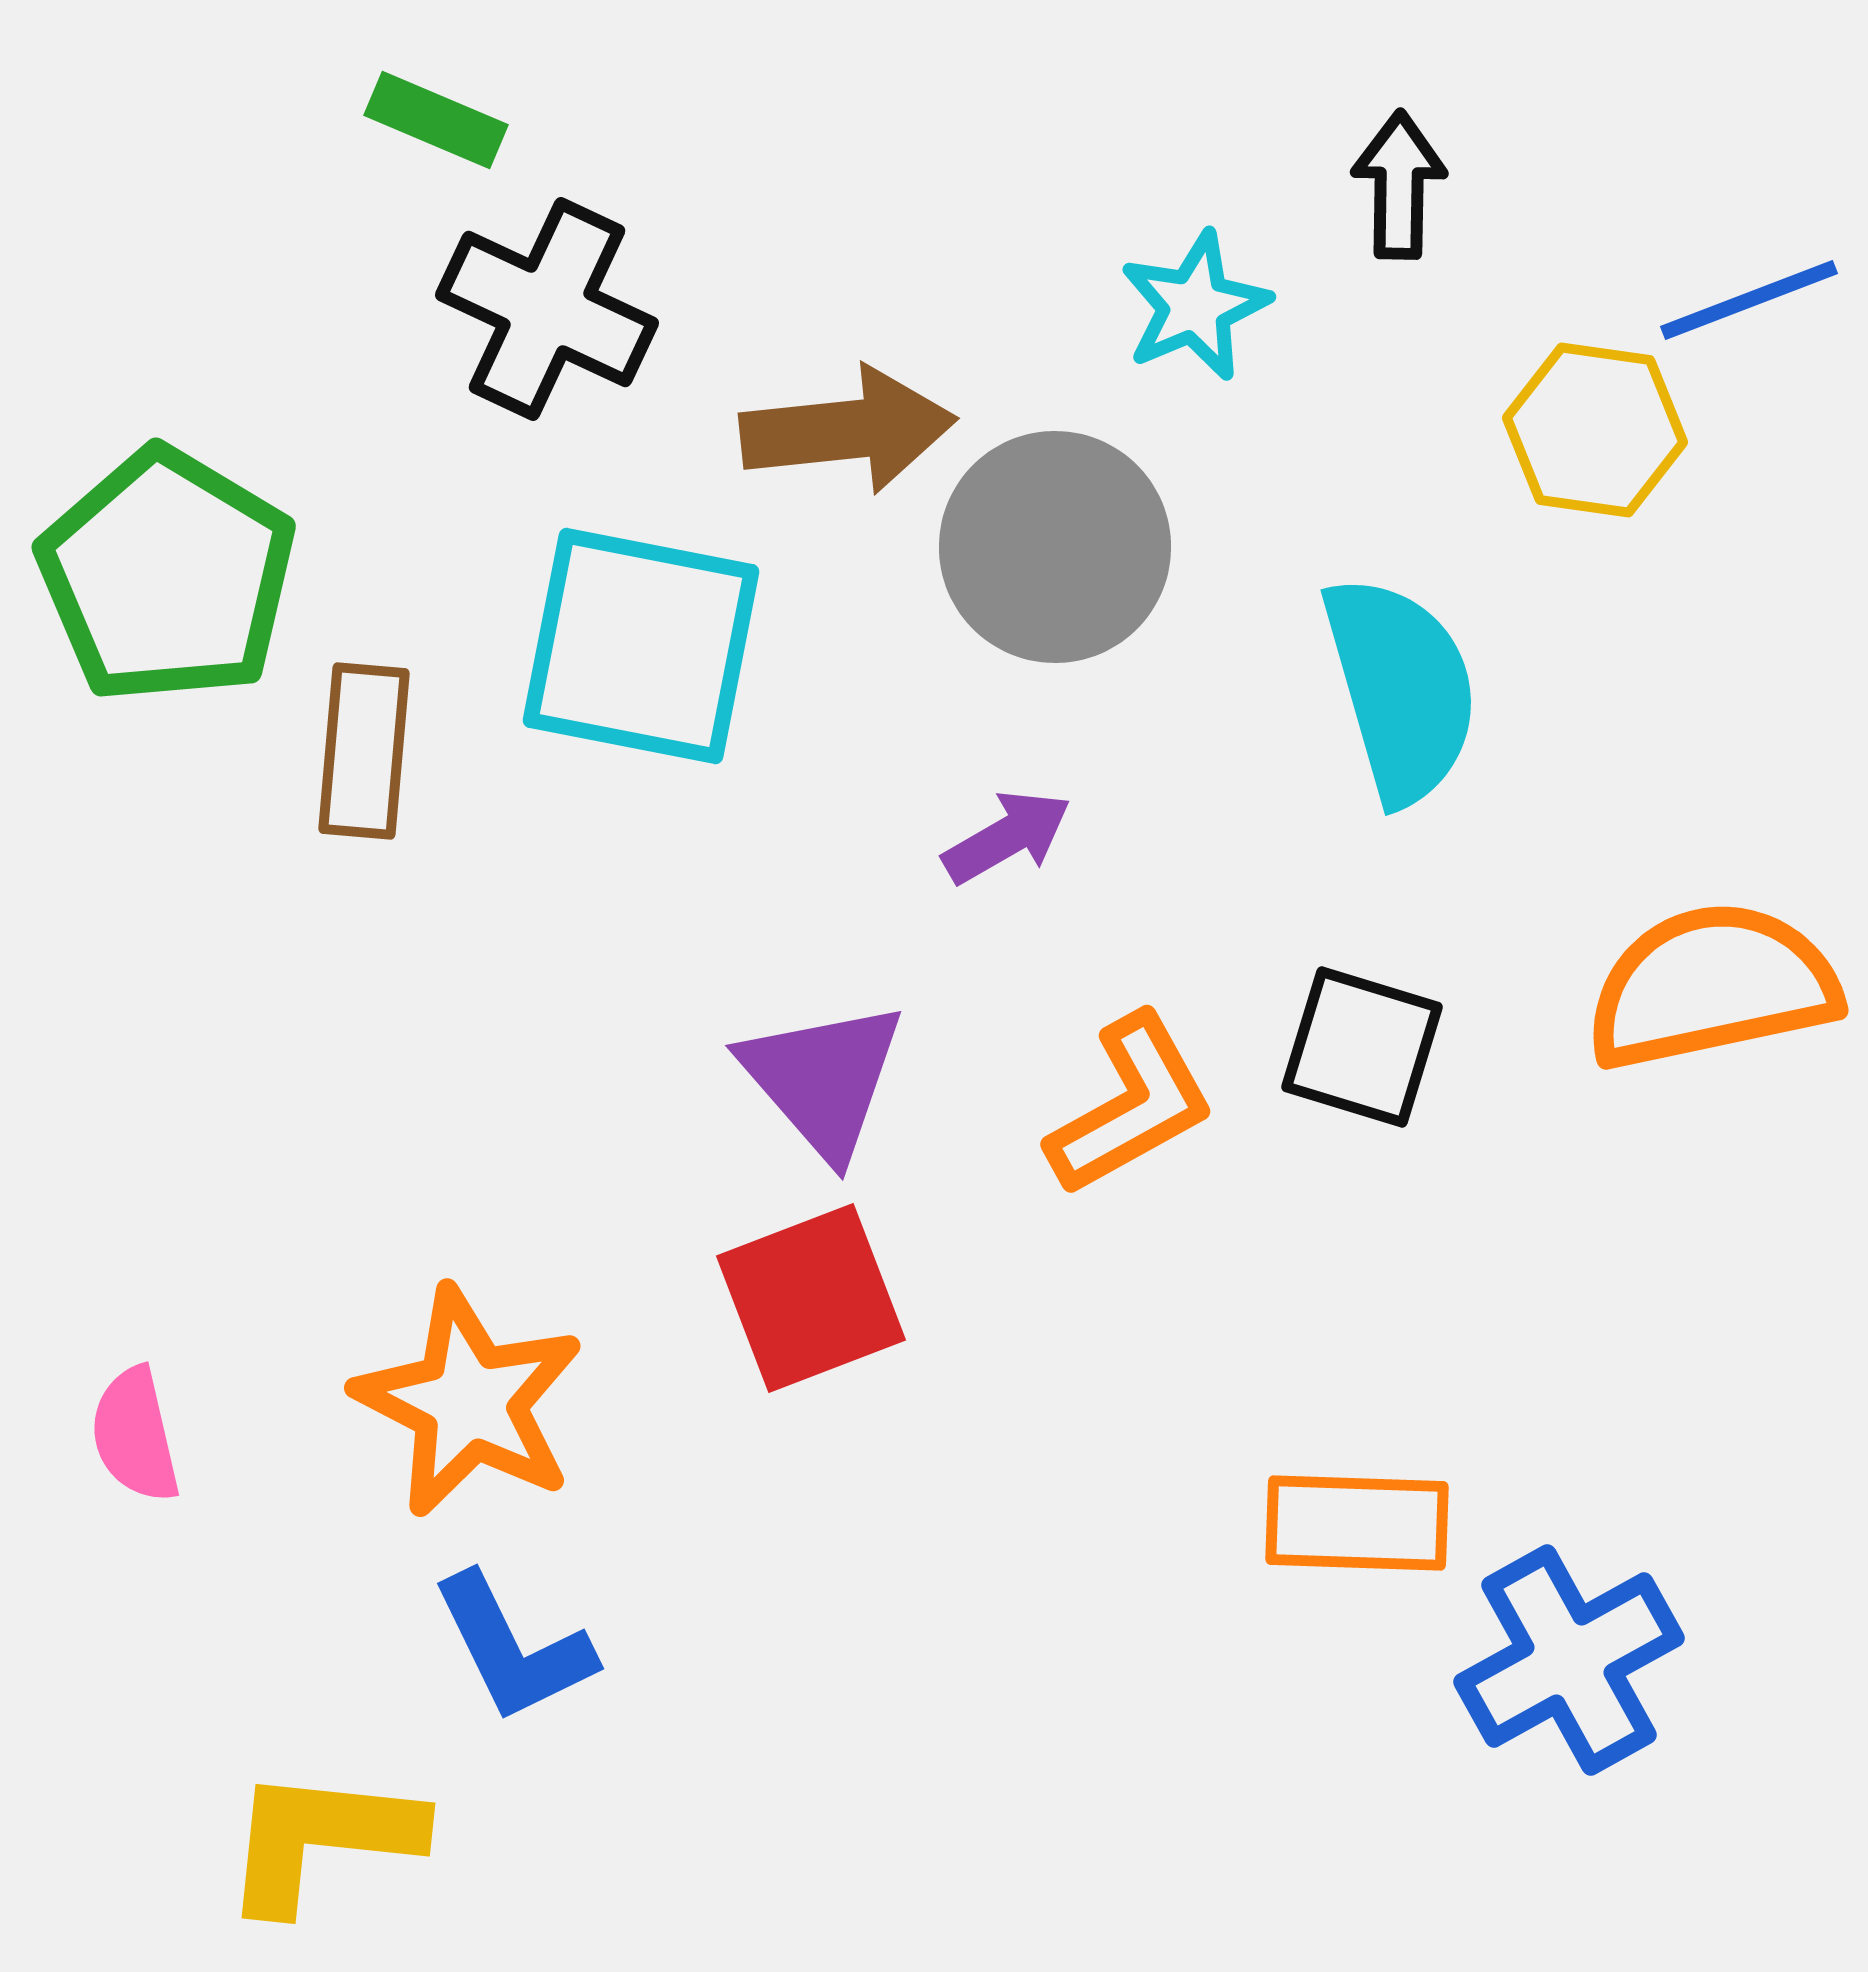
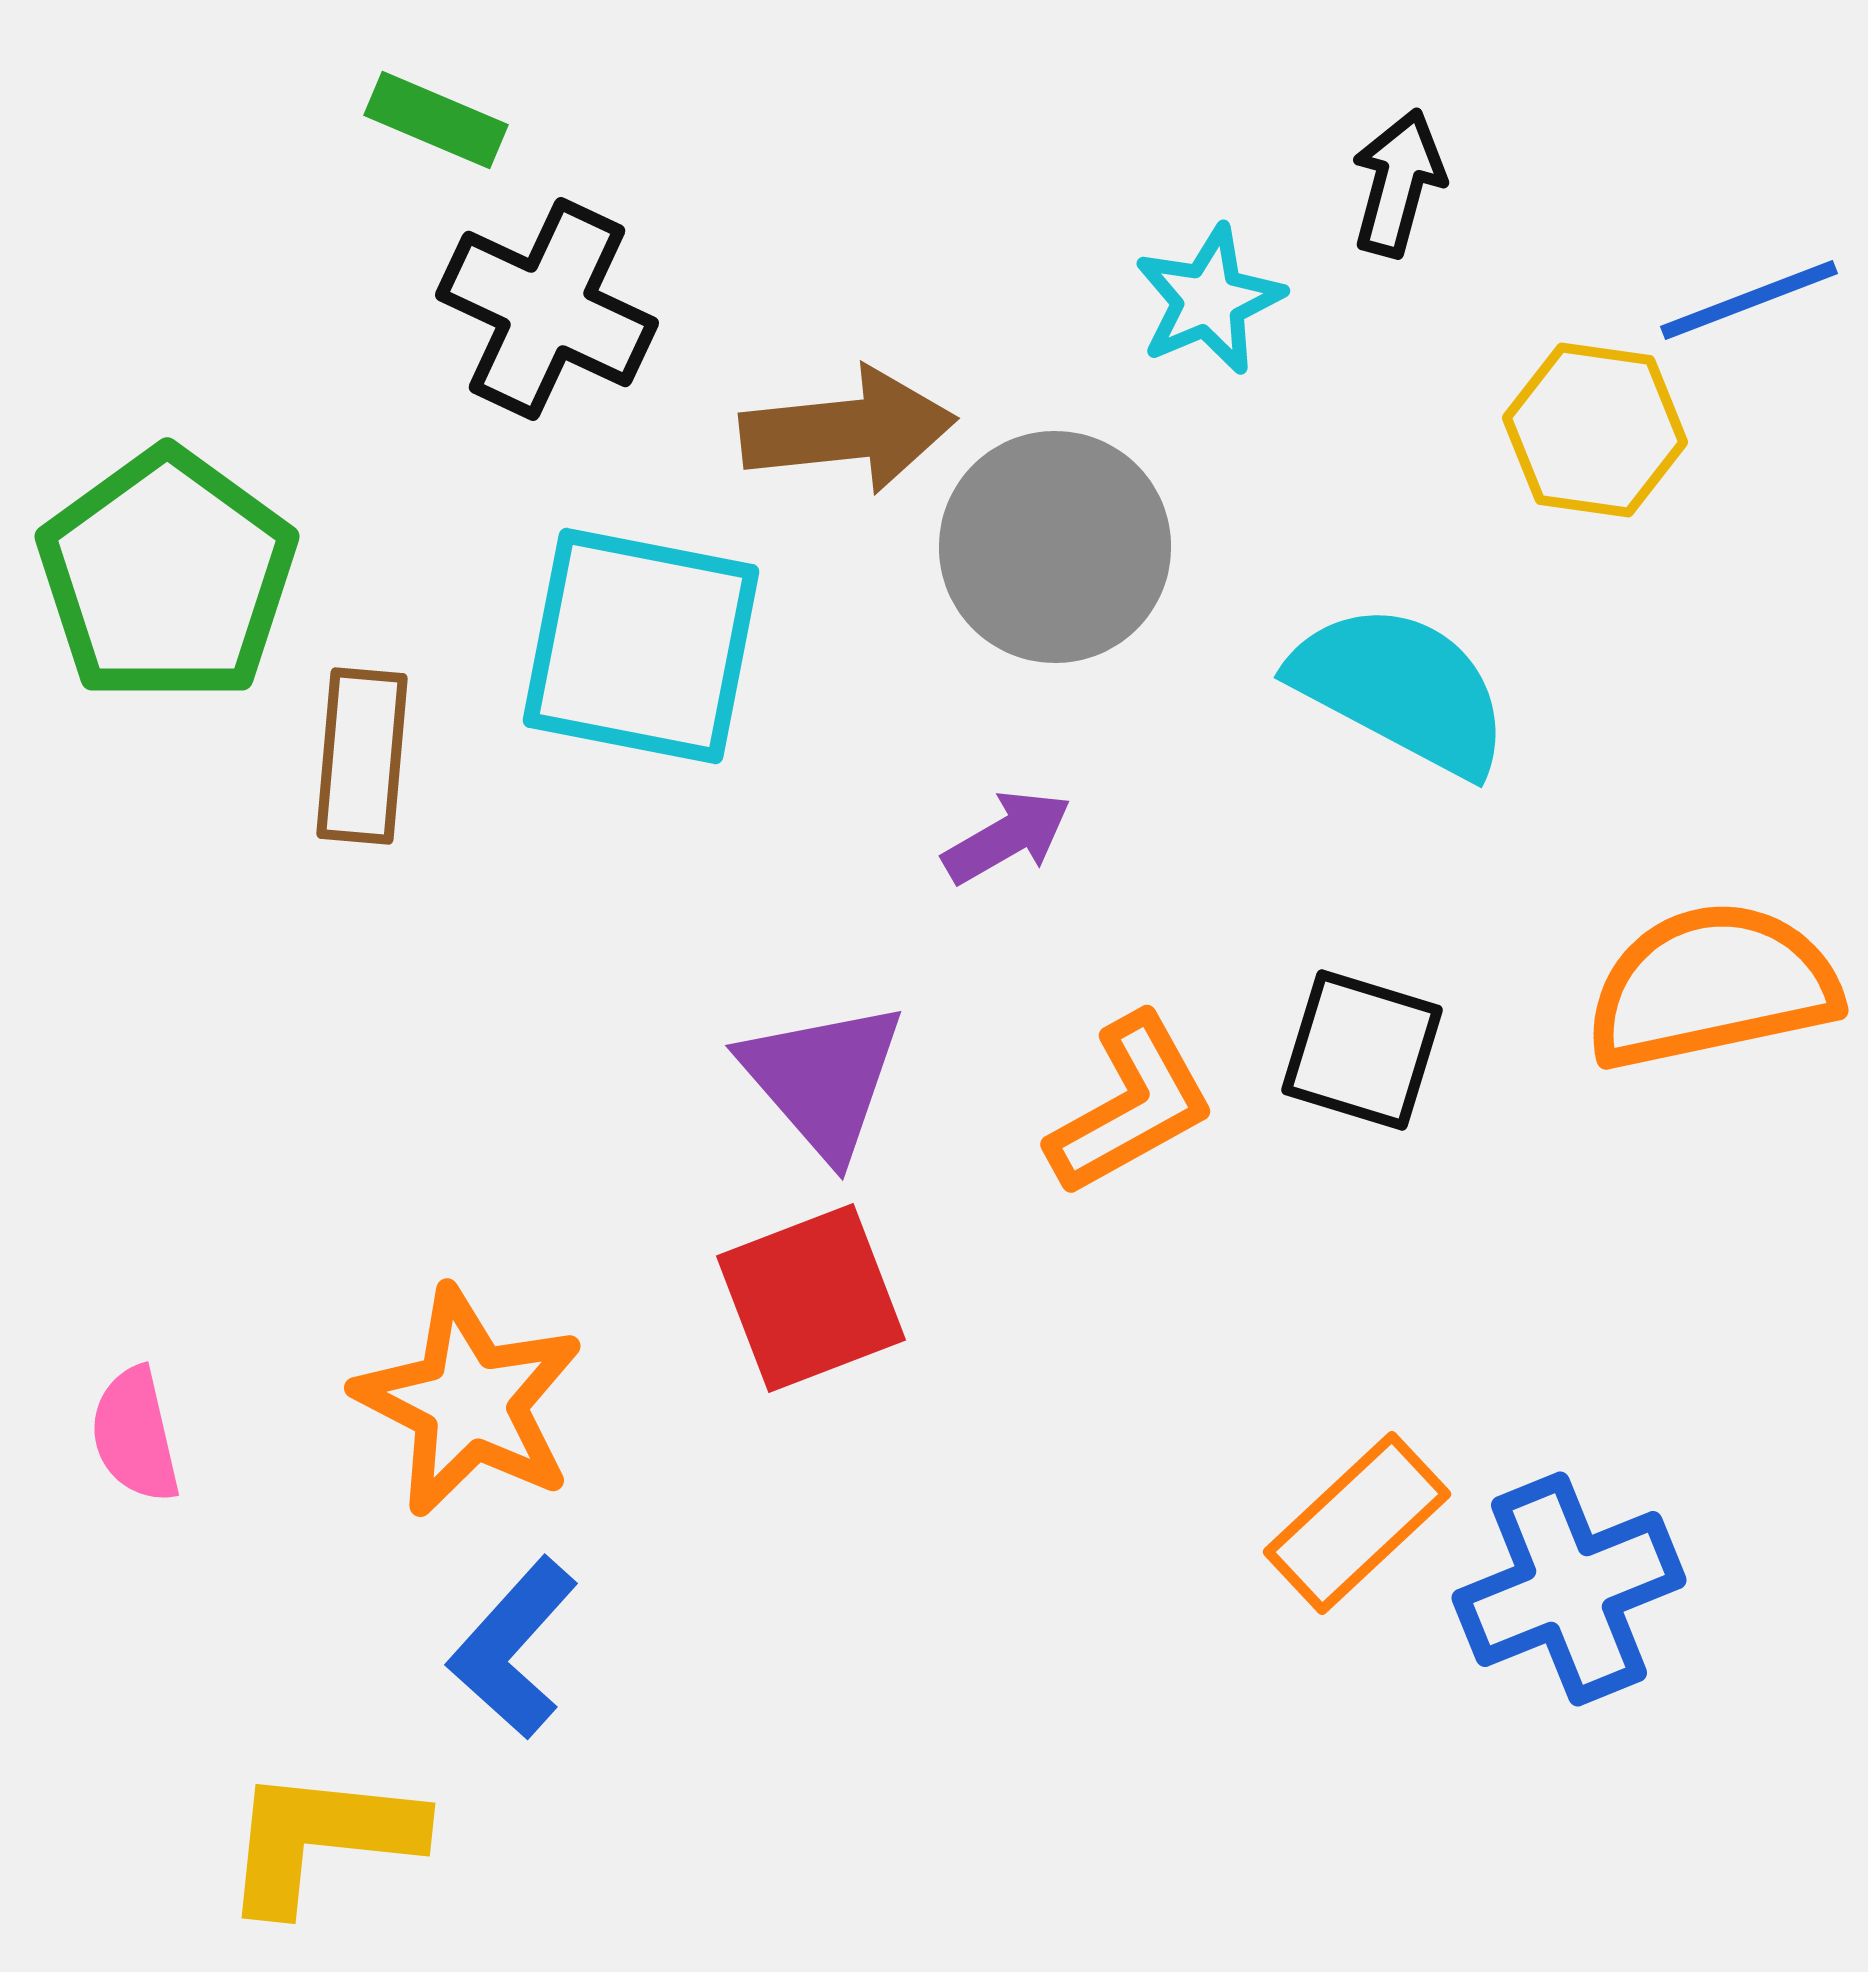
black arrow: moved 1 px left, 2 px up; rotated 14 degrees clockwise
cyan star: moved 14 px right, 6 px up
green pentagon: rotated 5 degrees clockwise
cyan semicircle: rotated 46 degrees counterclockwise
brown rectangle: moved 2 px left, 5 px down
black square: moved 3 px down
orange rectangle: rotated 45 degrees counterclockwise
blue L-shape: rotated 68 degrees clockwise
blue cross: moved 71 px up; rotated 7 degrees clockwise
